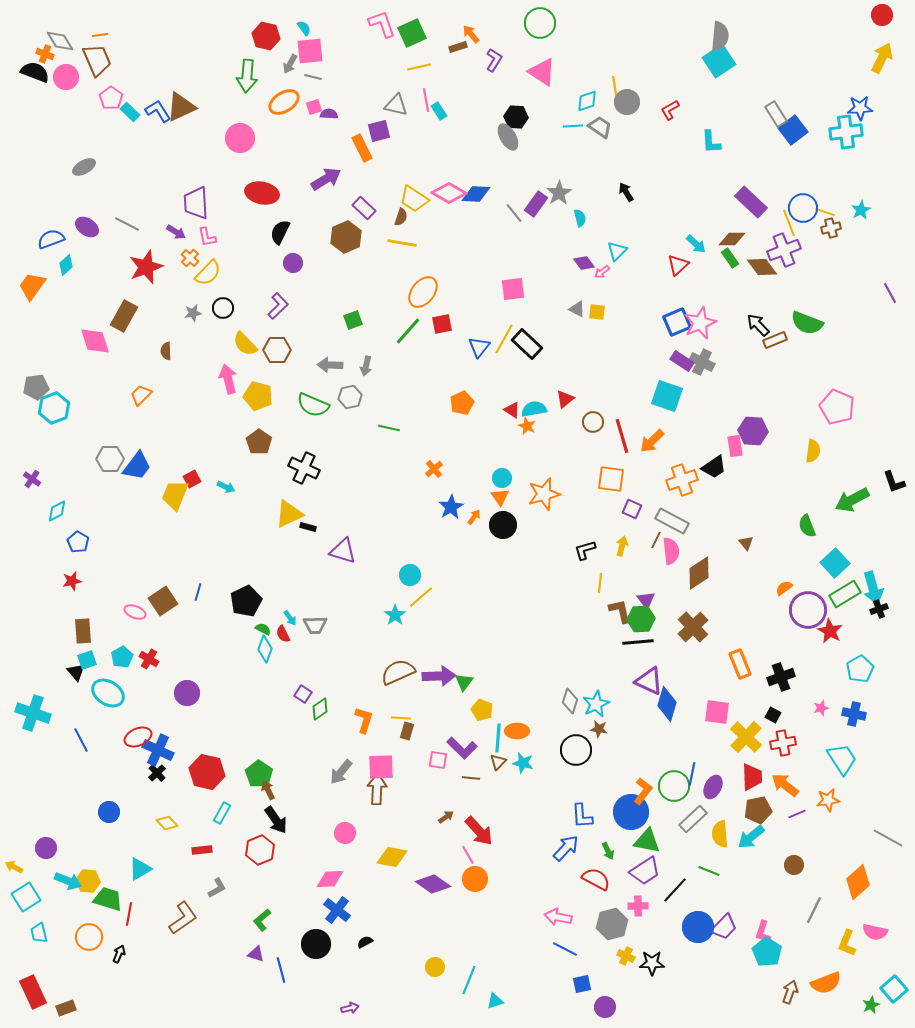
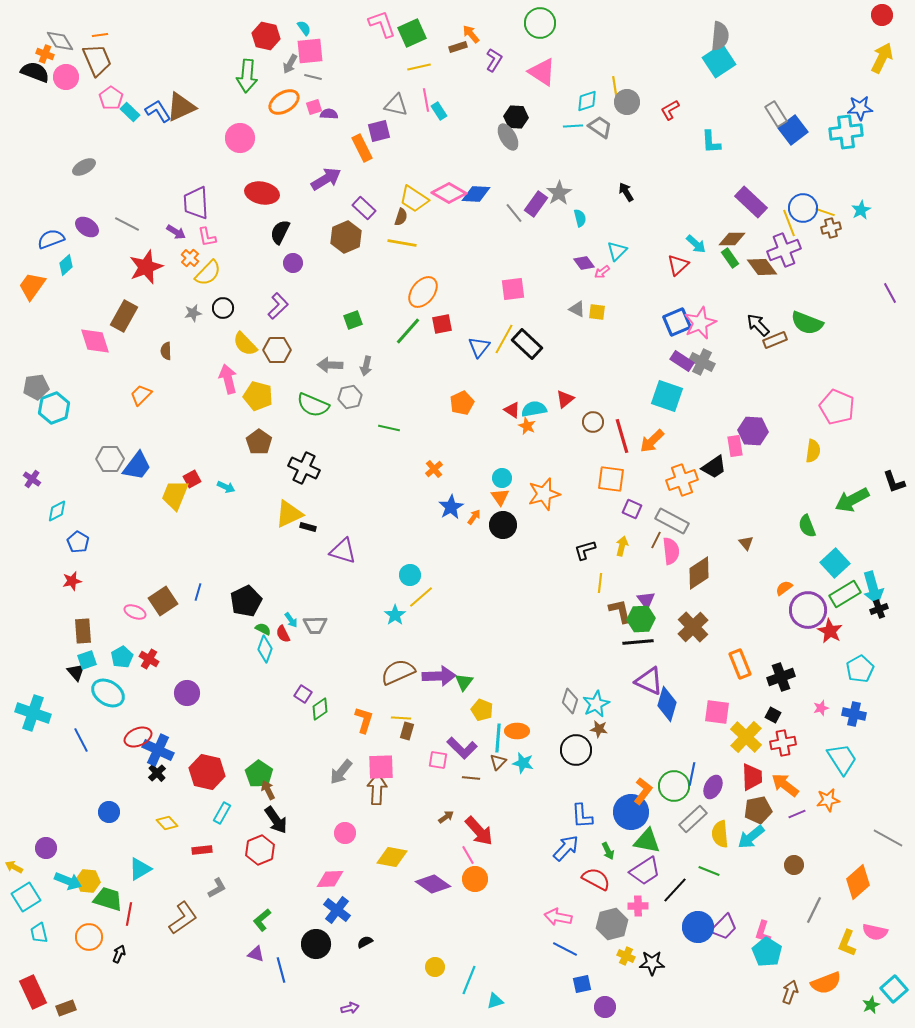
cyan arrow at (290, 618): moved 1 px right, 2 px down
